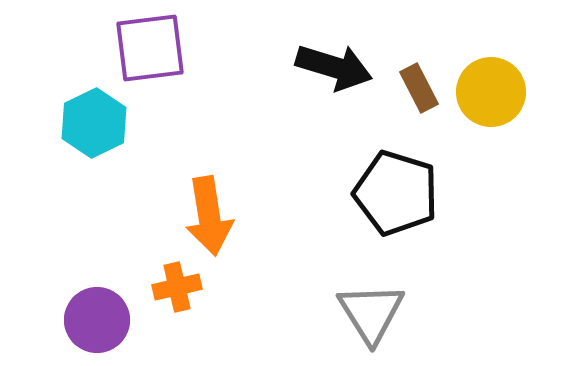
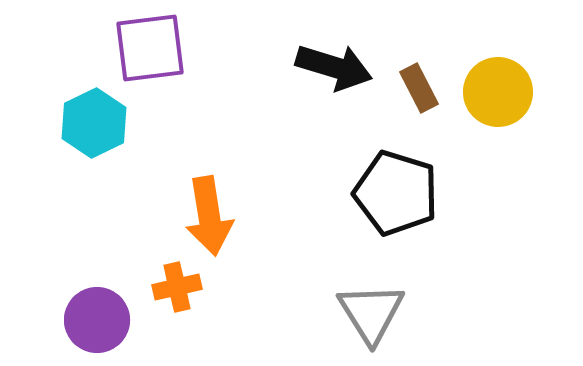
yellow circle: moved 7 px right
